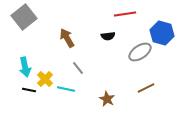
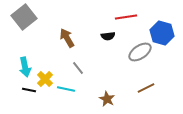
red line: moved 1 px right, 3 px down
